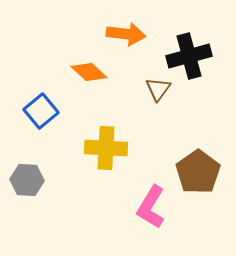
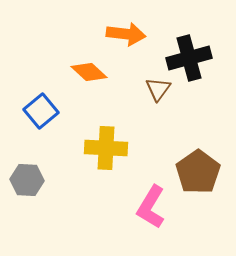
black cross: moved 2 px down
